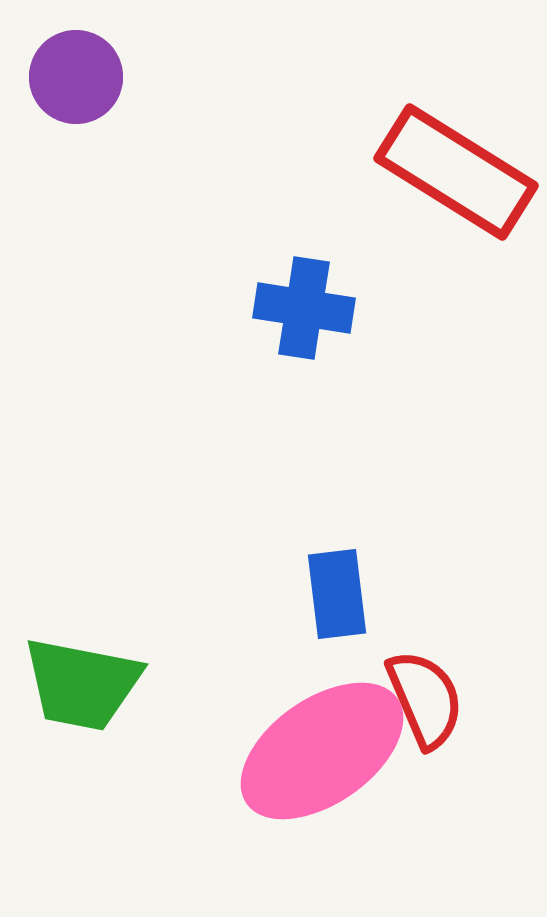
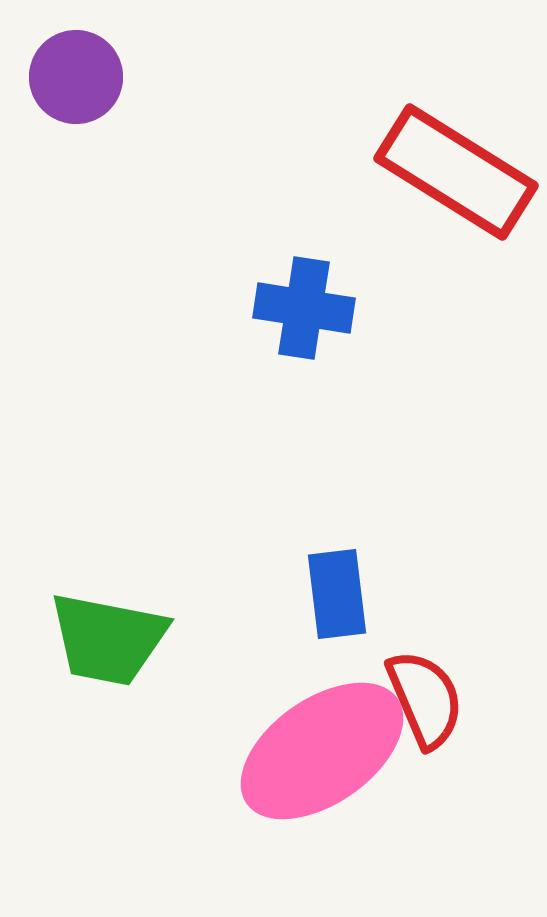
green trapezoid: moved 26 px right, 45 px up
